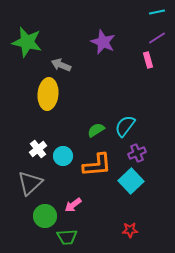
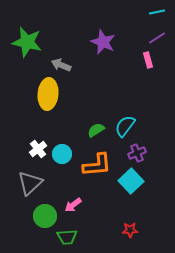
cyan circle: moved 1 px left, 2 px up
